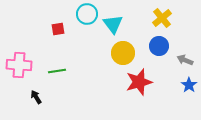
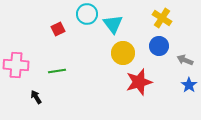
yellow cross: rotated 18 degrees counterclockwise
red square: rotated 16 degrees counterclockwise
pink cross: moved 3 px left
